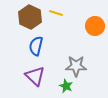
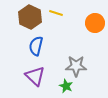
orange circle: moved 3 px up
